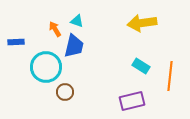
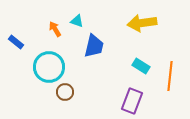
blue rectangle: rotated 42 degrees clockwise
blue trapezoid: moved 20 px right
cyan circle: moved 3 px right
purple rectangle: rotated 55 degrees counterclockwise
